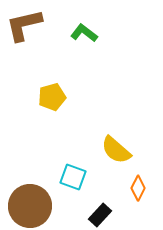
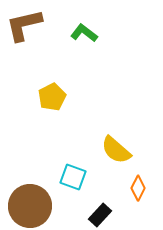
yellow pentagon: rotated 12 degrees counterclockwise
